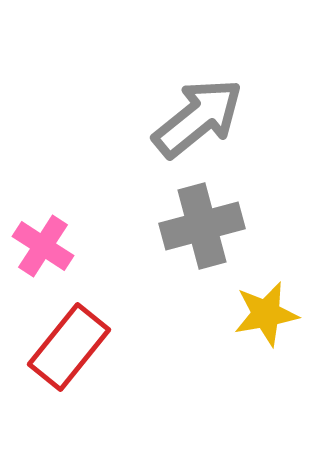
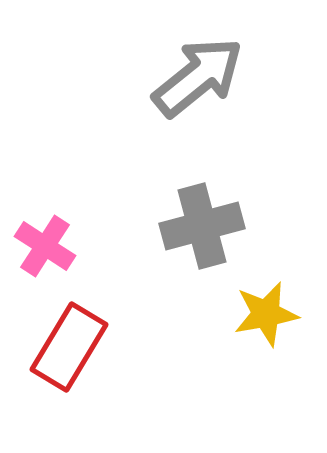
gray arrow: moved 41 px up
pink cross: moved 2 px right
red rectangle: rotated 8 degrees counterclockwise
